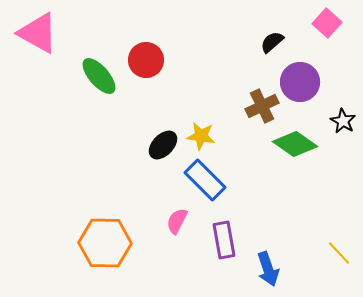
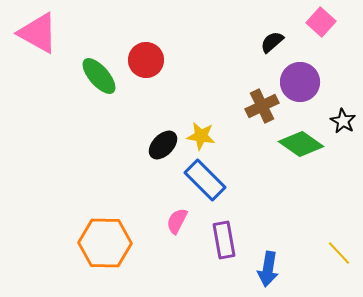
pink square: moved 6 px left, 1 px up
green diamond: moved 6 px right
blue arrow: rotated 28 degrees clockwise
